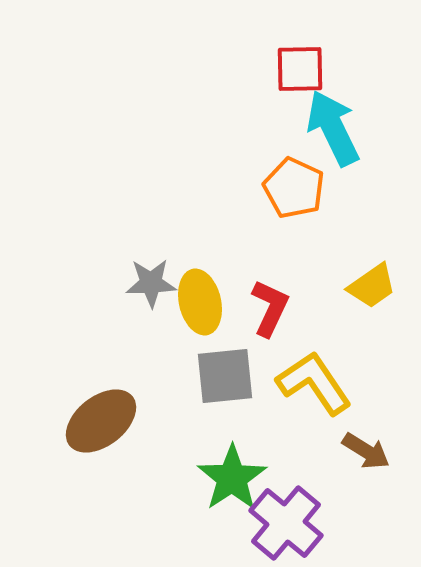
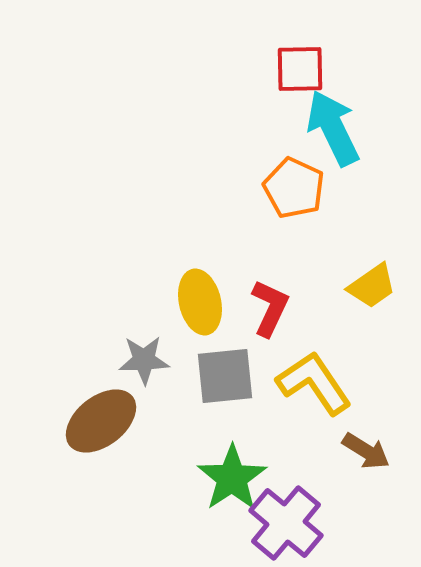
gray star: moved 7 px left, 77 px down
